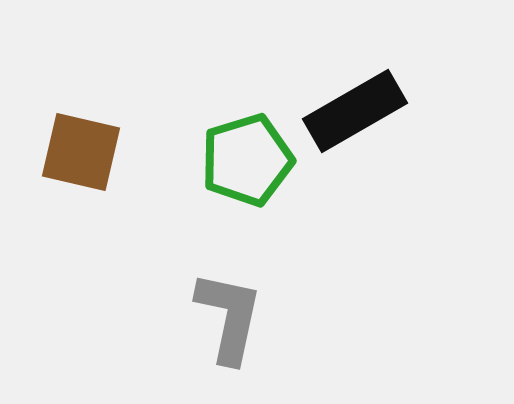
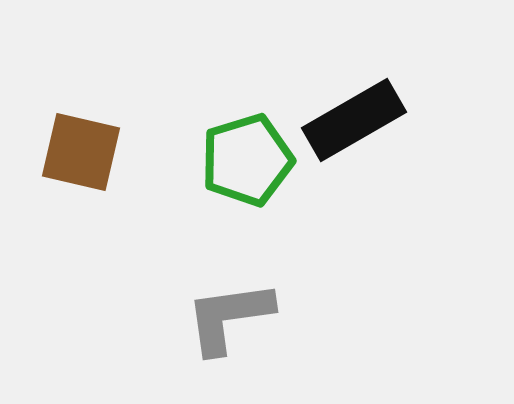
black rectangle: moved 1 px left, 9 px down
gray L-shape: rotated 110 degrees counterclockwise
